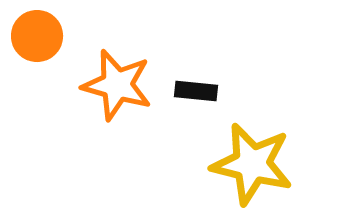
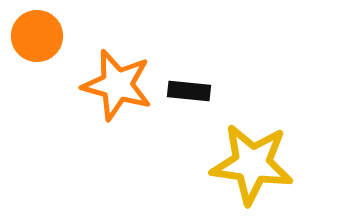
black rectangle: moved 7 px left
yellow star: rotated 6 degrees counterclockwise
